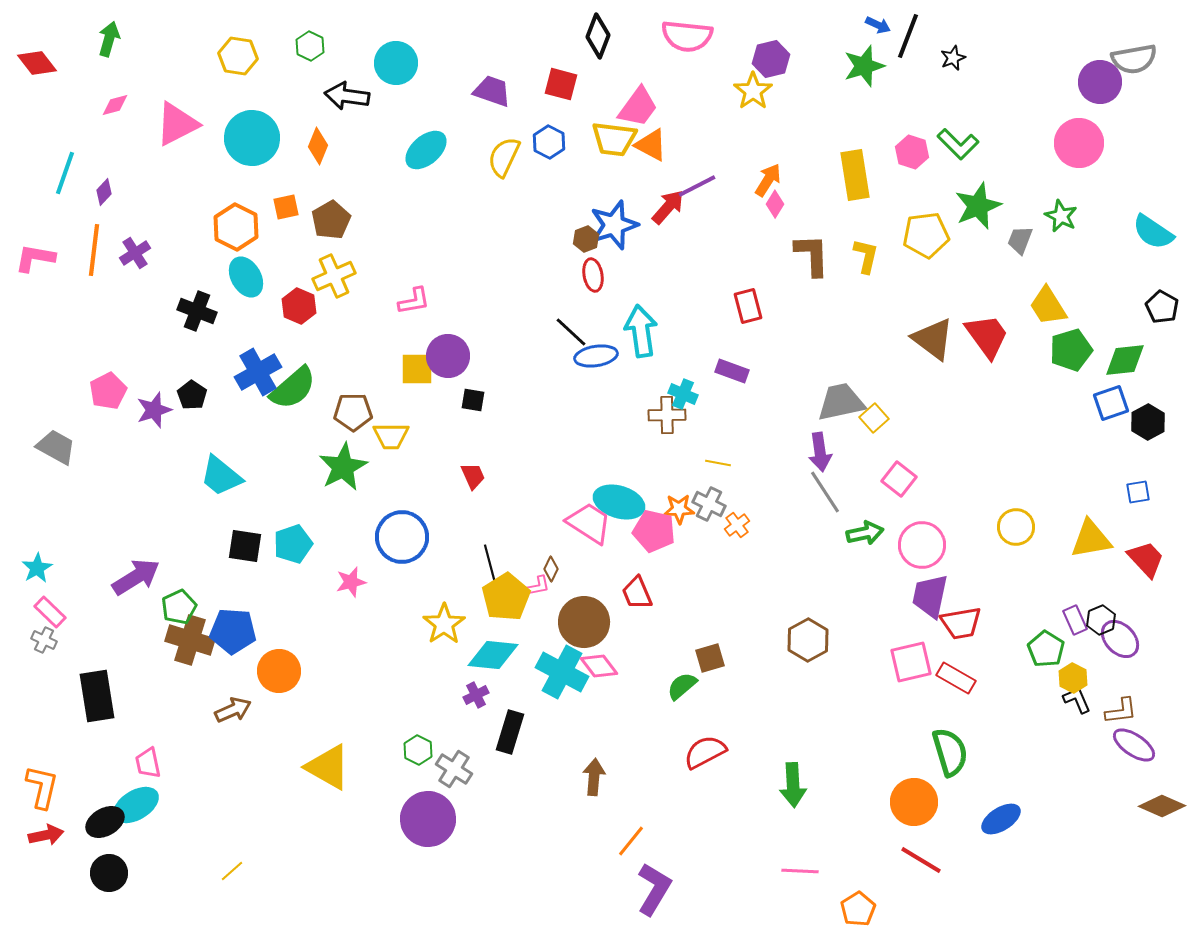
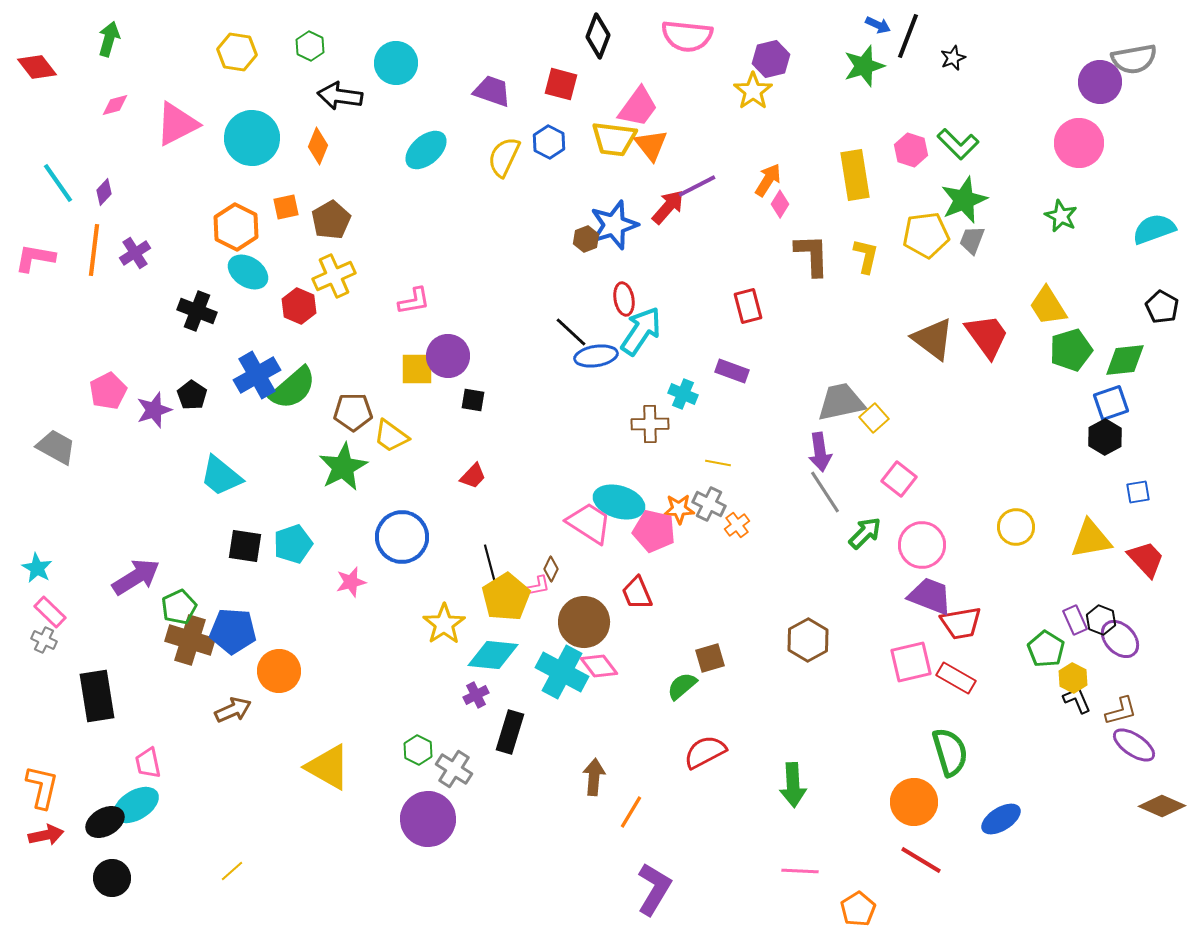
yellow hexagon at (238, 56): moved 1 px left, 4 px up
red diamond at (37, 63): moved 4 px down
black arrow at (347, 96): moved 7 px left
orange triangle at (651, 145): rotated 24 degrees clockwise
pink hexagon at (912, 152): moved 1 px left, 2 px up
cyan line at (65, 173): moved 7 px left, 10 px down; rotated 54 degrees counterclockwise
pink diamond at (775, 204): moved 5 px right
green star at (978, 206): moved 14 px left, 6 px up
cyan semicircle at (1153, 232): moved 1 px right, 3 px up; rotated 126 degrees clockwise
gray trapezoid at (1020, 240): moved 48 px left
red ellipse at (593, 275): moved 31 px right, 24 px down
cyan ellipse at (246, 277): moved 2 px right, 5 px up; rotated 27 degrees counterclockwise
cyan arrow at (641, 331): rotated 42 degrees clockwise
blue cross at (258, 372): moved 1 px left, 3 px down
brown cross at (667, 415): moved 17 px left, 9 px down
black hexagon at (1148, 422): moved 43 px left, 15 px down
yellow trapezoid at (391, 436): rotated 36 degrees clockwise
red trapezoid at (473, 476): rotated 68 degrees clockwise
green arrow at (865, 533): rotated 33 degrees counterclockwise
cyan star at (37, 568): rotated 12 degrees counterclockwise
purple trapezoid at (930, 596): rotated 99 degrees clockwise
black hexagon at (1101, 620): rotated 16 degrees counterclockwise
brown L-shape at (1121, 711): rotated 8 degrees counterclockwise
orange line at (631, 841): moved 29 px up; rotated 8 degrees counterclockwise
black circle at (109, 873): moved 3 px right, 5 px down
